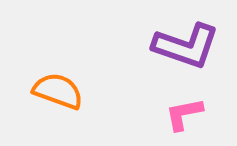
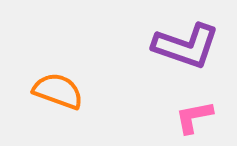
pink L-shape: moved 10 px right, 3 px down
